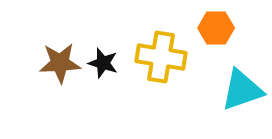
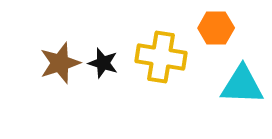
brown star: rotated 15 degrees counterclockwise
cyan triangle: moved 5 px up; rotated 21 degrees clockwise
